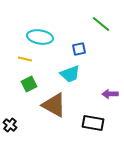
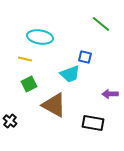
blue square: moved 6 px right, 8 px down; rotated 24 degrees clockwise
black cross: moved 4 px up
